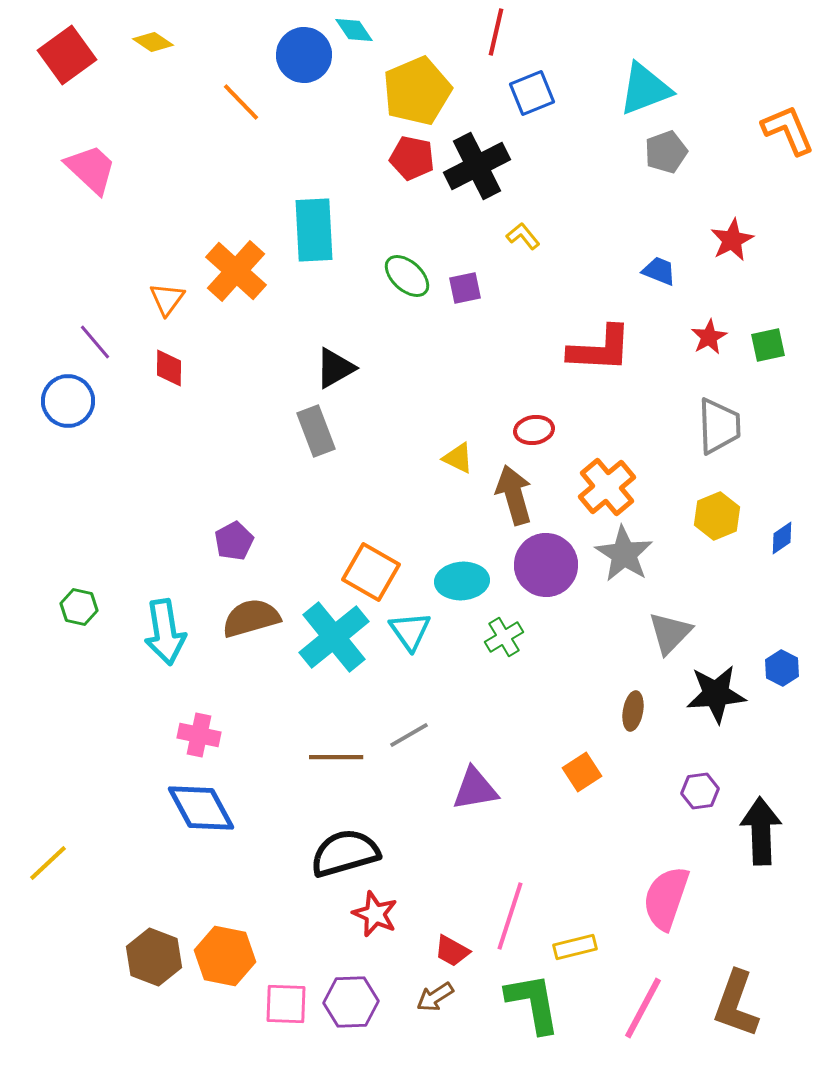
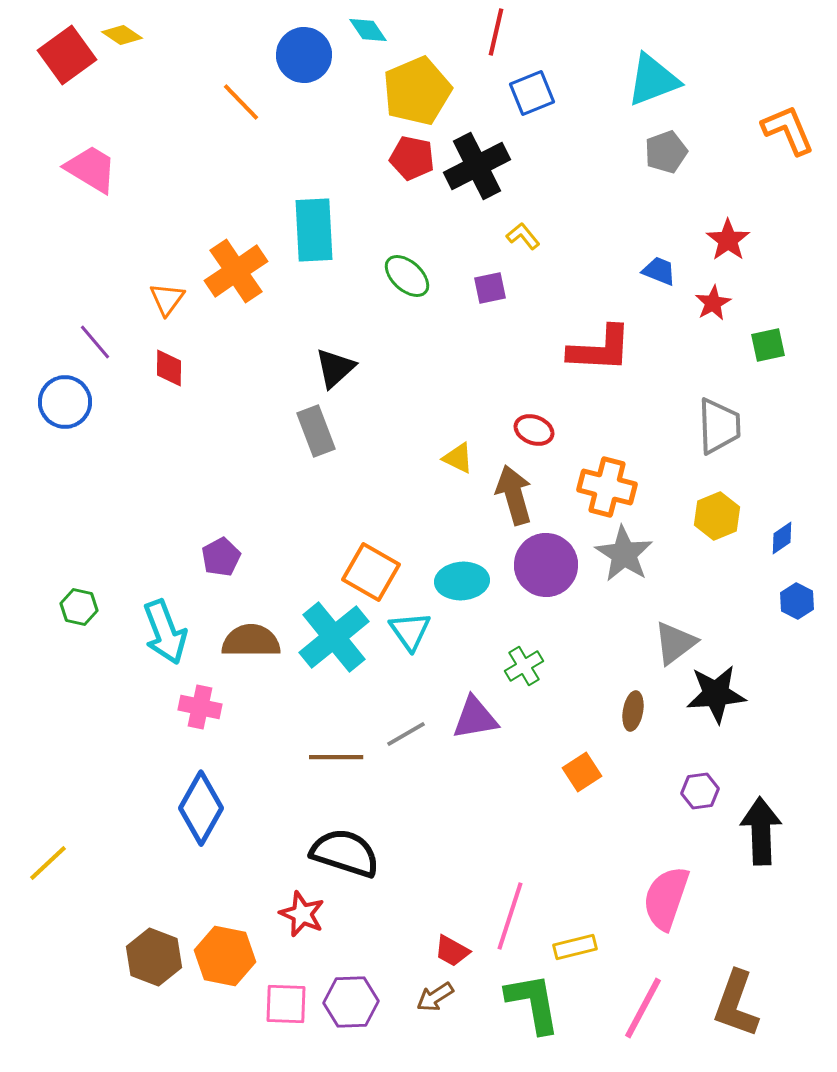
cyan diamond at (354, 30): moved 14 px right
yellow diamond at (153, 42): moved 31 px left, 7 px up
cyan triangle at (645, 89): moved 8 px right, 9 px up
pink trapezoid at (91, 169): rotated 12 degrees counterclockwise
red star at (732, 240): moved 4 px left; rotated 9 degrees counterclockwise
orange cross at (236, 271): rotated 14 degrees clockwise
purple square at (465, 288): moved 25 px right
red star at (709, 337): moved 4 px right, 34 px up
black triangle at (335, 368): rotated 12 degrees counterclockwise
blue circle at (68, 401): moved 3 px left, 1 px down
red ellipse at (534, 430): rotated 30 degrees clockwise
orange cross at (607, 487): rotated 36 degrees counterclockwise
purple pentagon at (234, 541): moved 13 px left, 16 px down
brown semicircle at (251, 618): moved 23 px down; rotated 16 degrees clockwise
cyan arrow at (165, 632): rotated 12 degrees counterclockwise
gray triangle at (670, 633): moved 5 px right, 10 px down; rotated 9 degrees clockwise
green cross at (504, 637): moved 20 px right, 29 px down
blue hexagon at (782, 668): moved 15 px right, 67 px up
pink cross at (199, 735): moved 1 px right, 28 px up
gray line at (409, 735): moved 3 px left, 1 px up
purple triangle at (475, 789): moved 71 px up
blue diamond at (201, 808): rotated 58 degrees clockwise
black semicircle at (345, 853): rotated 34 degrees clockwise
red star at (375, 914): moved 73 px left
